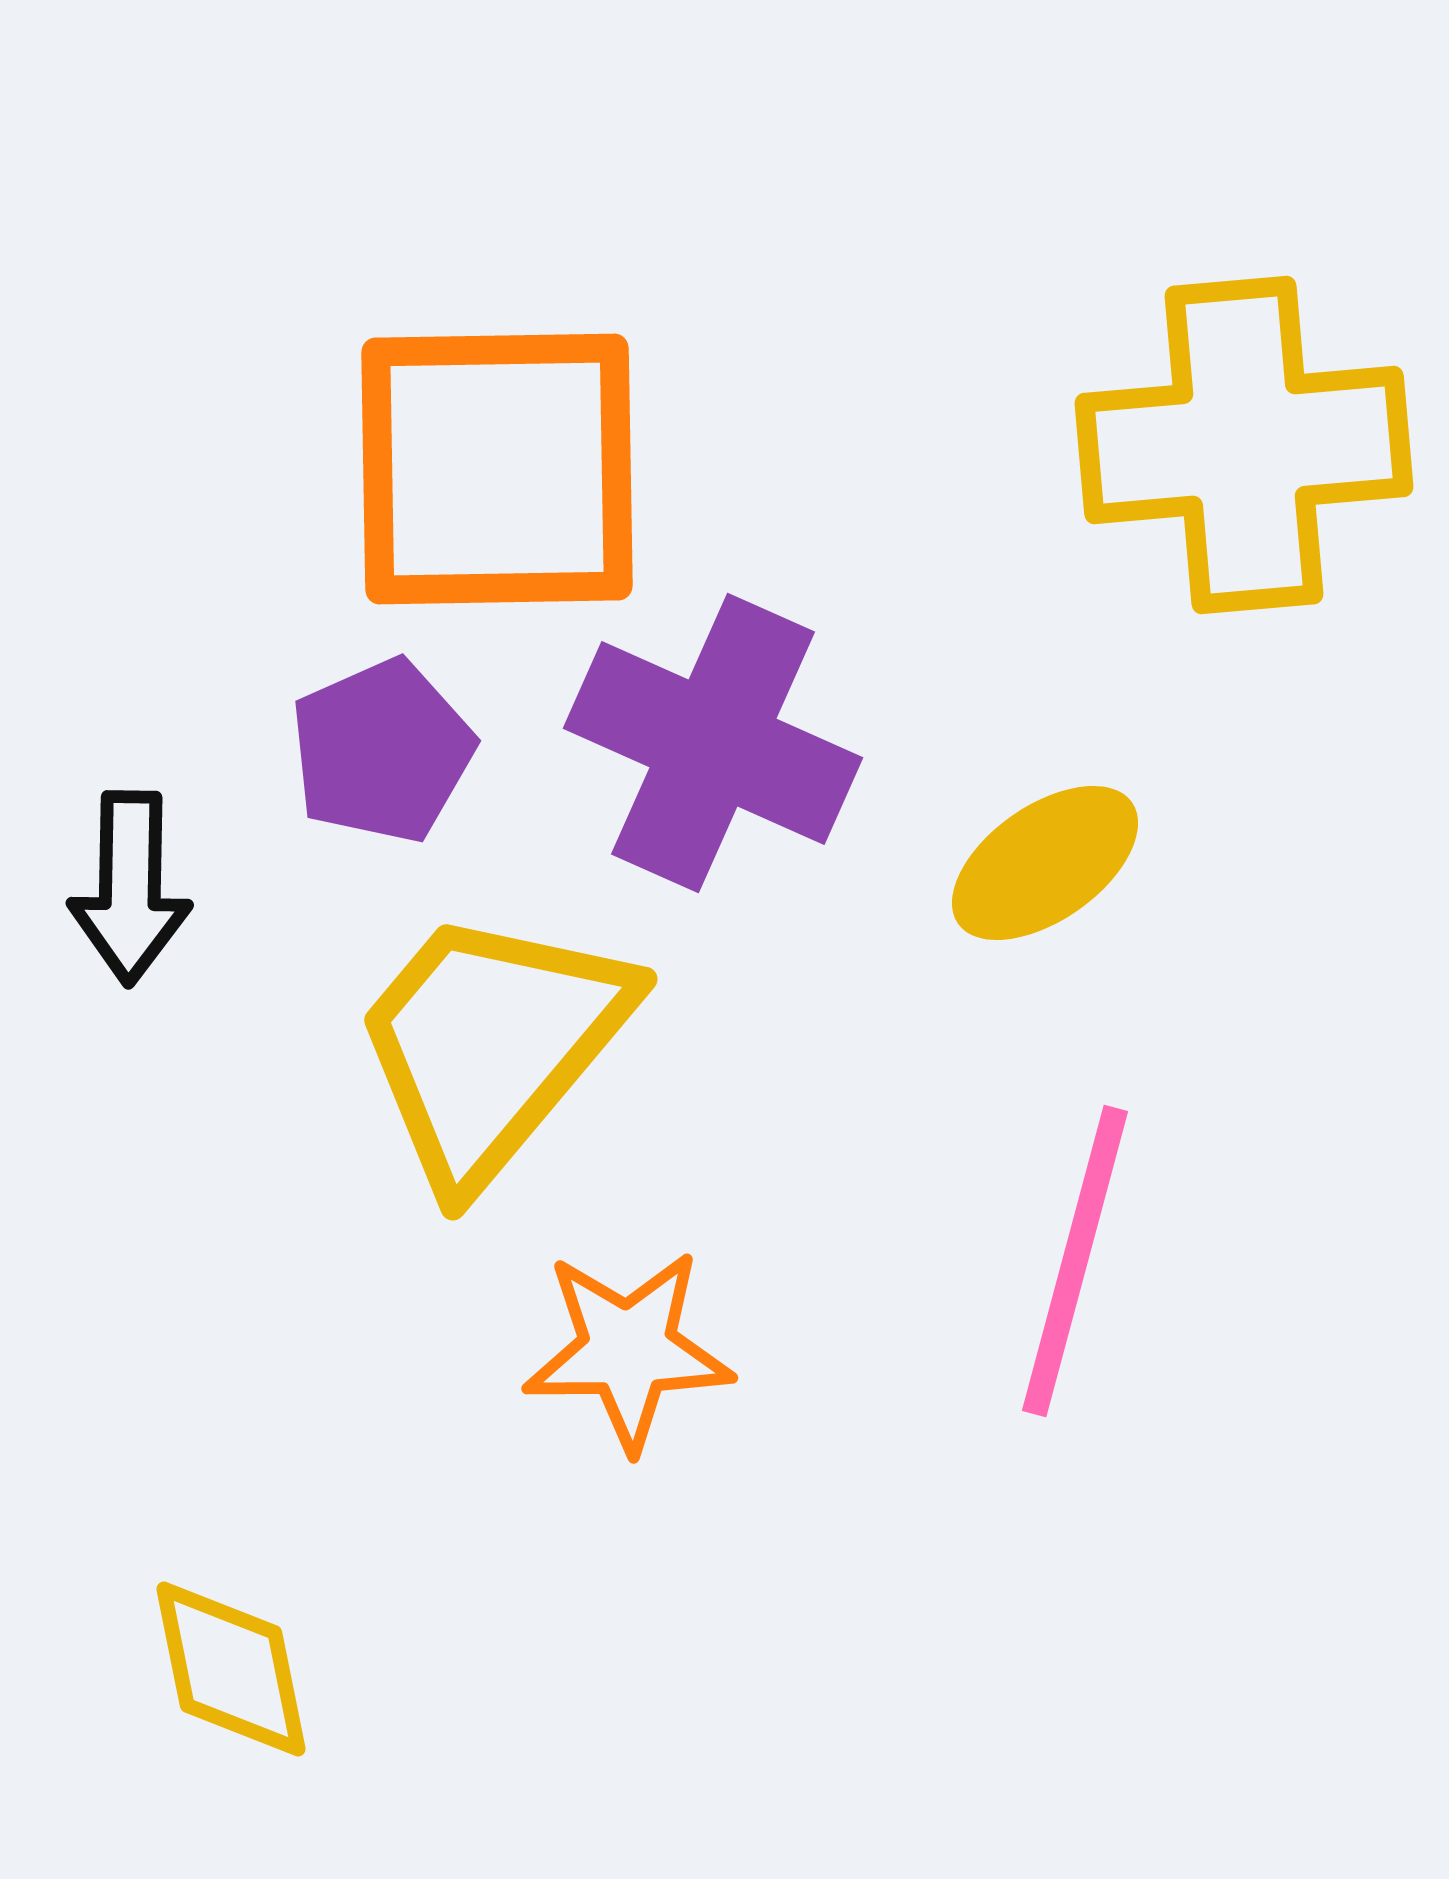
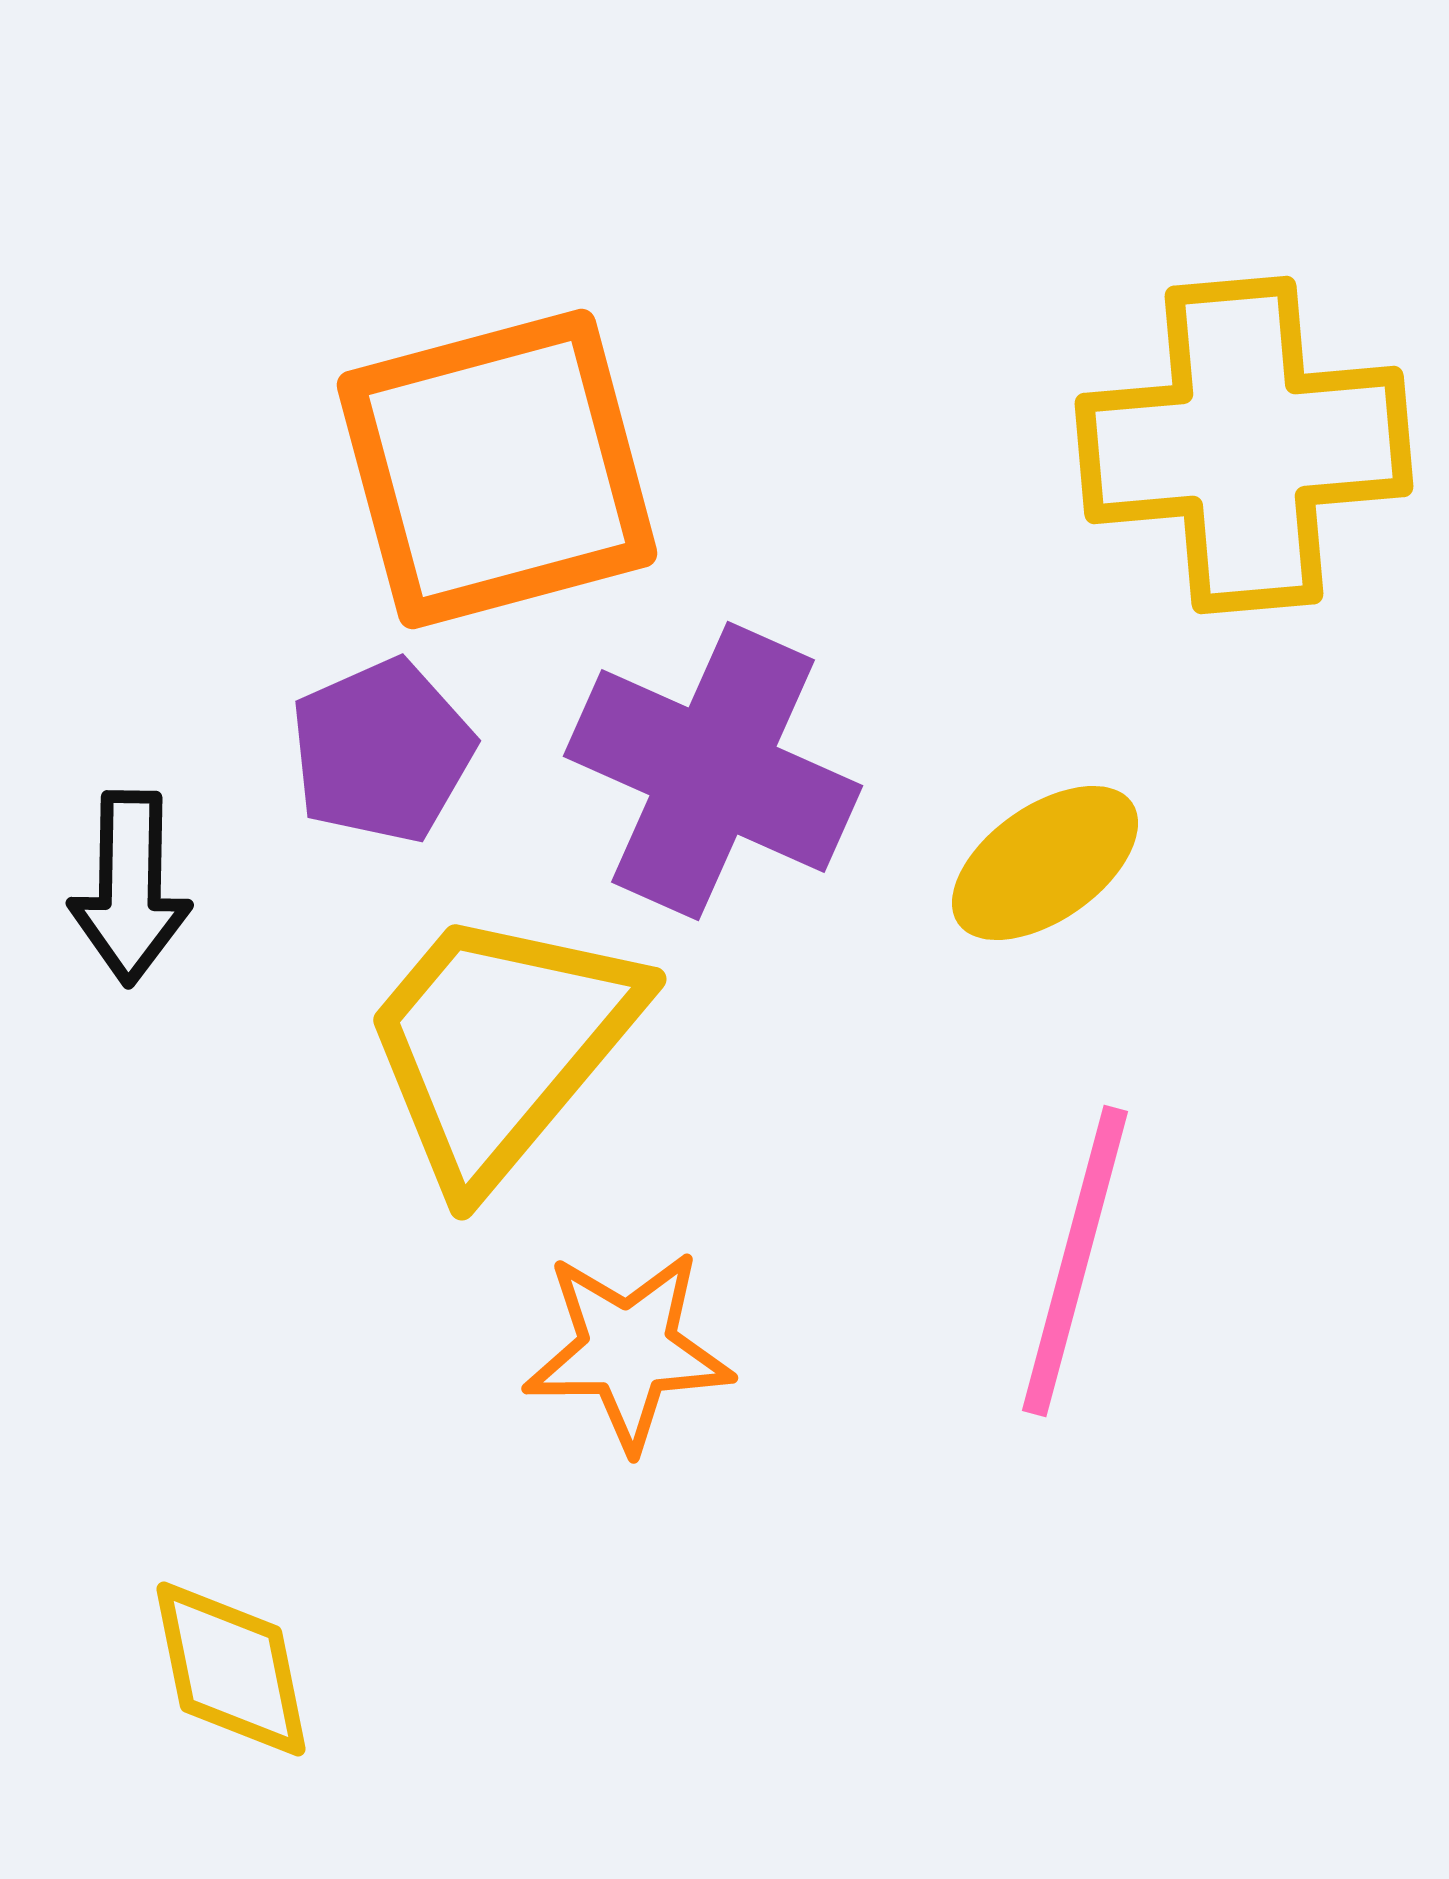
orange square: rotated 14 degrees counterclockwise
purple cross: moved 28 px down
yellow trapezoid: moved 9 px right
